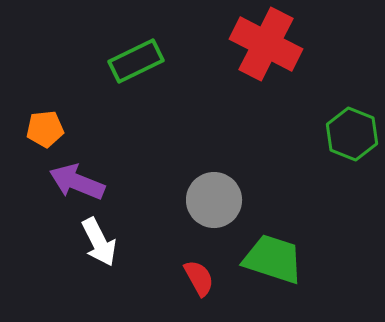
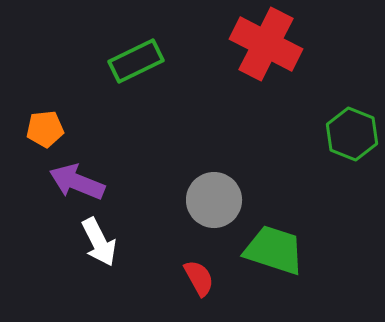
green trapezoid: moved 1 px right, 9 px up
